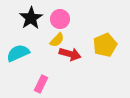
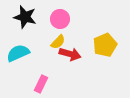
black star: moved 6 px left, 1 px up; rotated 25 degrees counterclockwise
yellow semicircle: moved 1 px right, 2 px down
